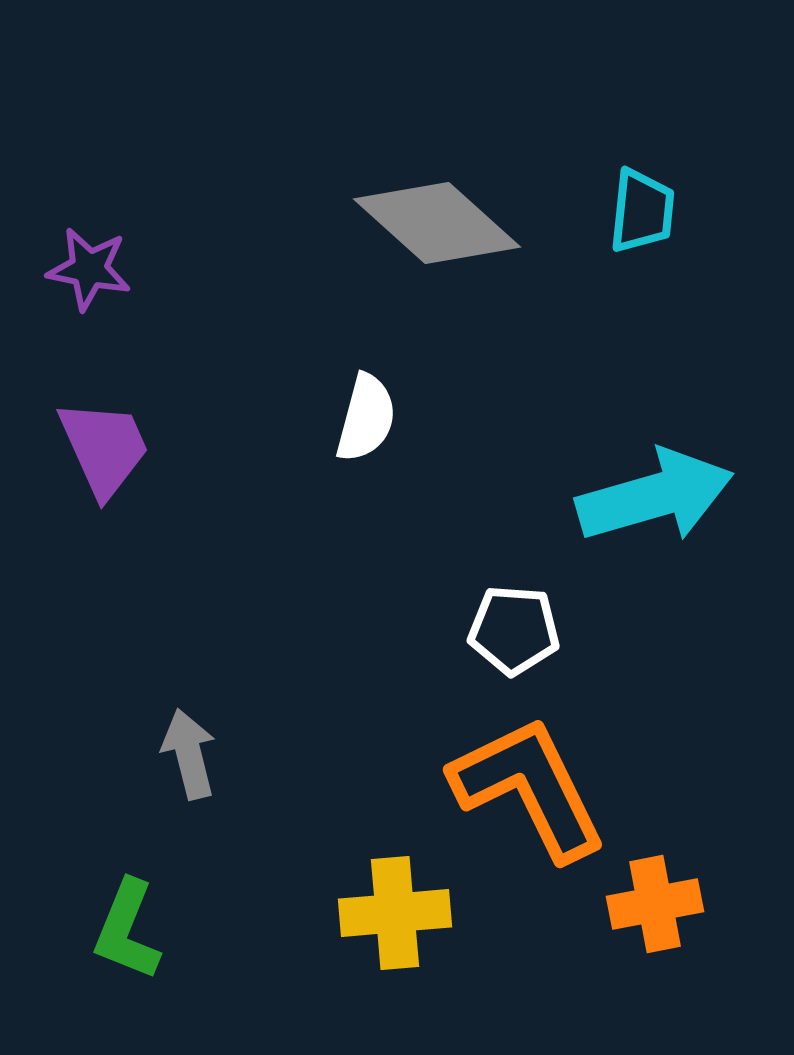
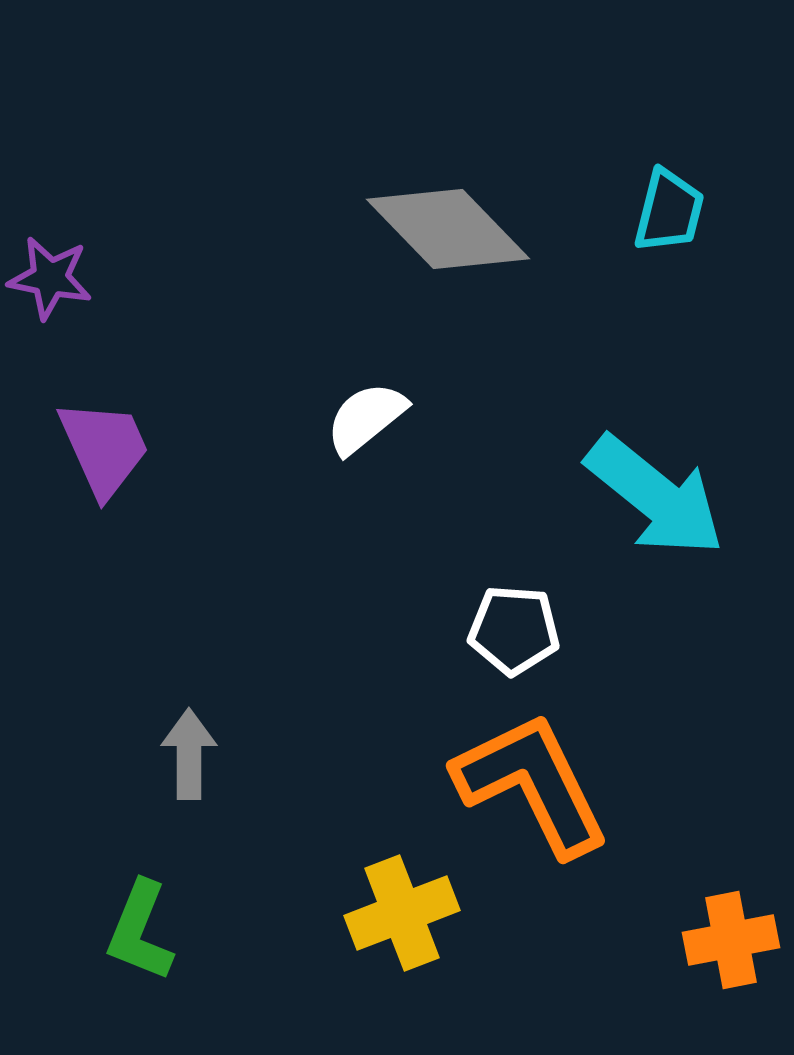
cyan trapezoid: moved 27 px right; rotated 8 degrees clockwise
gray diamond: moved 11 px right, 6 px down; rotated 4 degrees clockwise
purple star: moved 39 px left, 9 px down
white semicircle: rotated 144 degrees counterclockwise
cyan arrow: rotated 55 degrees clockwise
gray arrow: rotated 14 degrees clockwise
orange L-shape: moved 3 px right, 4 px up
orange cross: moved 76 px right, 36 px down
yellow cross: moved 7 px right; rotated 16 degrees counterclockwise
green L-shape: moved 13 px right, 1 px down
